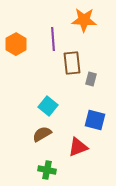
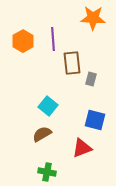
orange star: moved 9 px right, 2 px up
orange hexagon: moved 7 px right, 3 px up
red triangle: moved 4 px right, 1 px down
green cross: moved 2 px down
